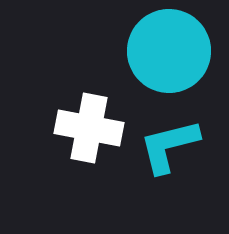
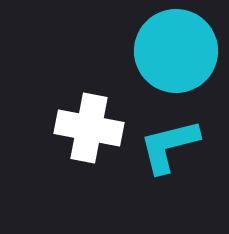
cyan circle: moved 7 px right
